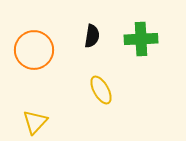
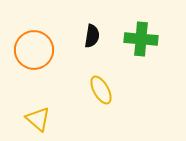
green cross: rotated 8 degrees clockwise
yellow triangle: moved 3 px right, 3 px up; rotated 32 degrees counterclockwise
